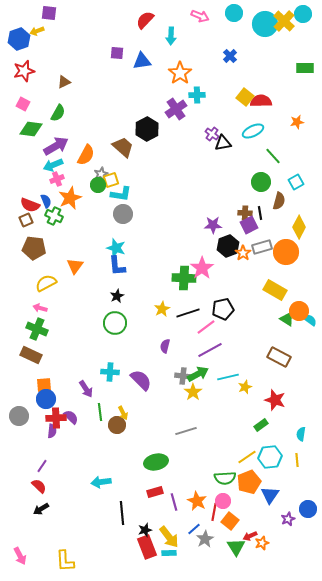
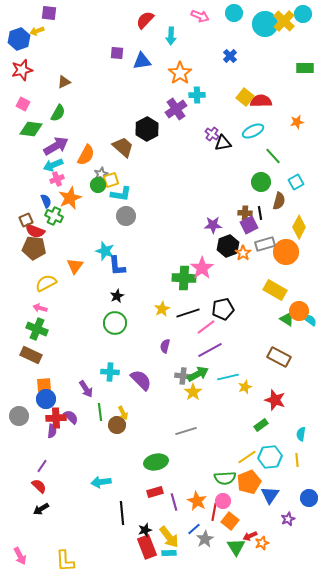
red star at (24, 71): moved 2 px left, 1 px up
red semicircle at (30, 205): moved 5 px right, 26 px down
gray circle at (123, 214): moved 3 px right, 2 px down
gray rectangle at (262, 247): moved 3 px right, 3 px up
cyan star at (116, 248): moved 11 px left, 3 px down
blue circle at (308, 509): moved 1 px right, 11 px up
